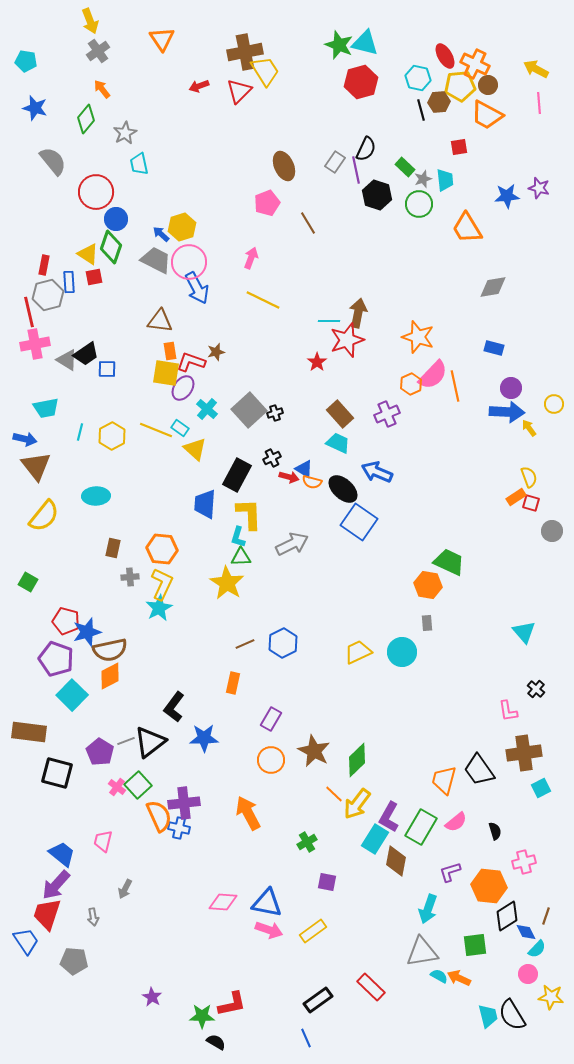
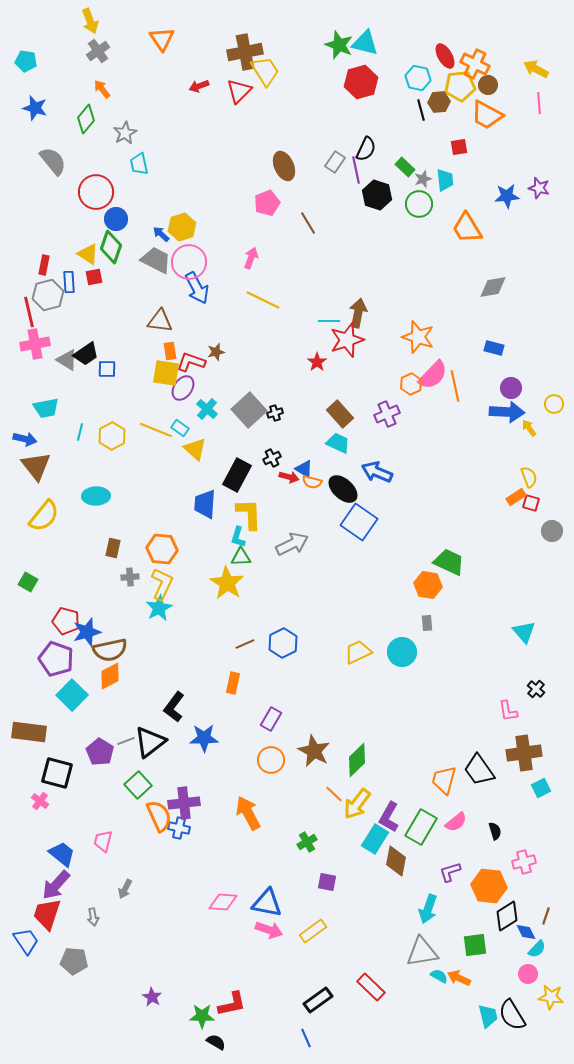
pink cross at (117, 787): moved 77 px left, 14 px down
